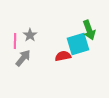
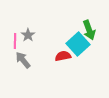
gray star: moved 2 px left
cyan square: rotated 25 degrees counterclockwise
gray arrow: moved 2 px down; rotated 78 degrees counterclockwise
